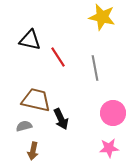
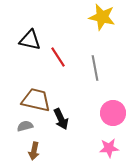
gray semicircle: moved 1 px right
brown arrow: moved 1 px right
